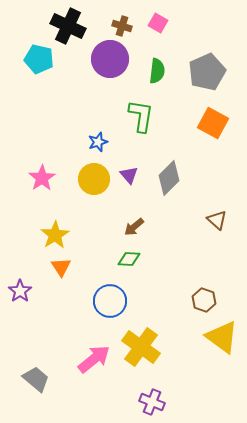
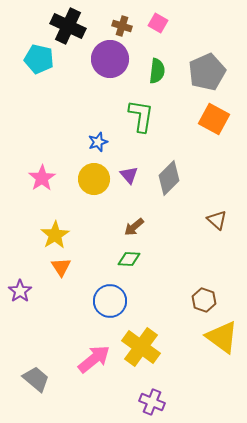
orange square: moved 1 px right, 4 px up
